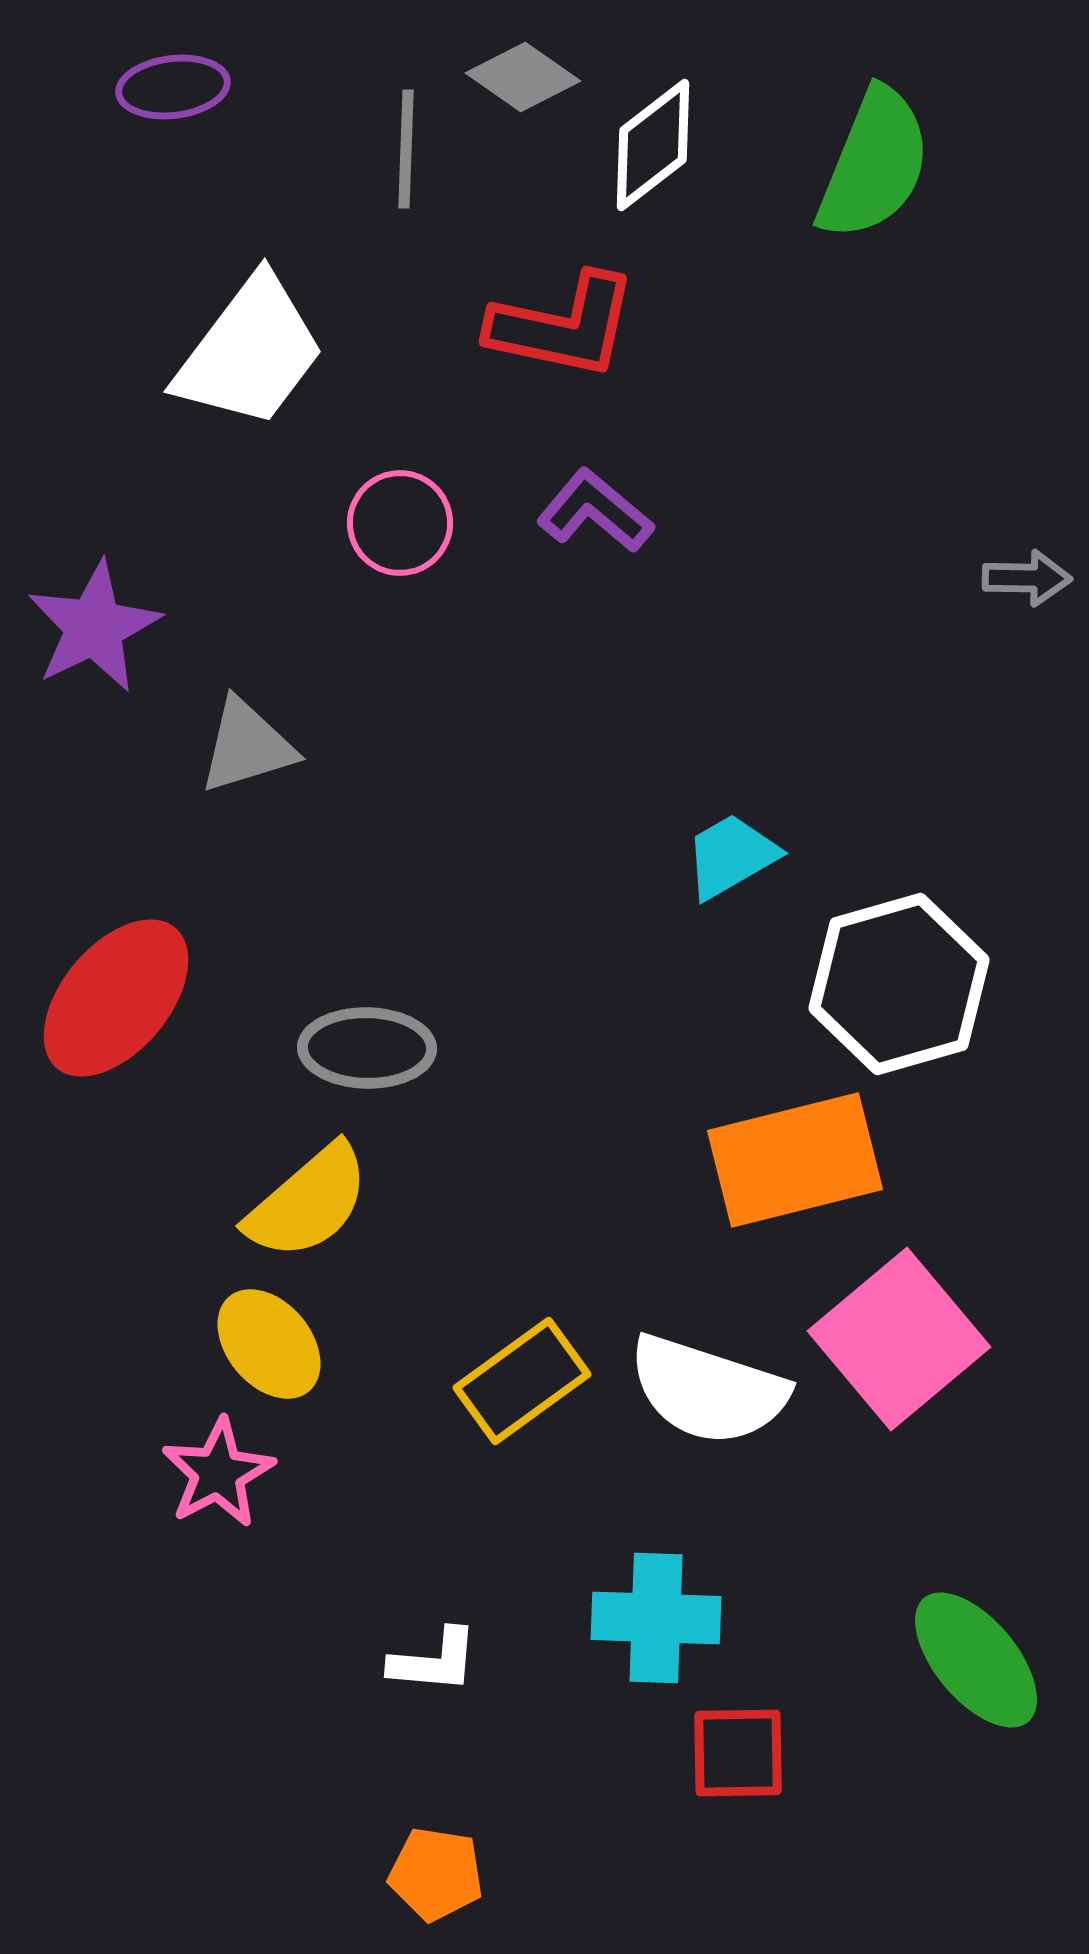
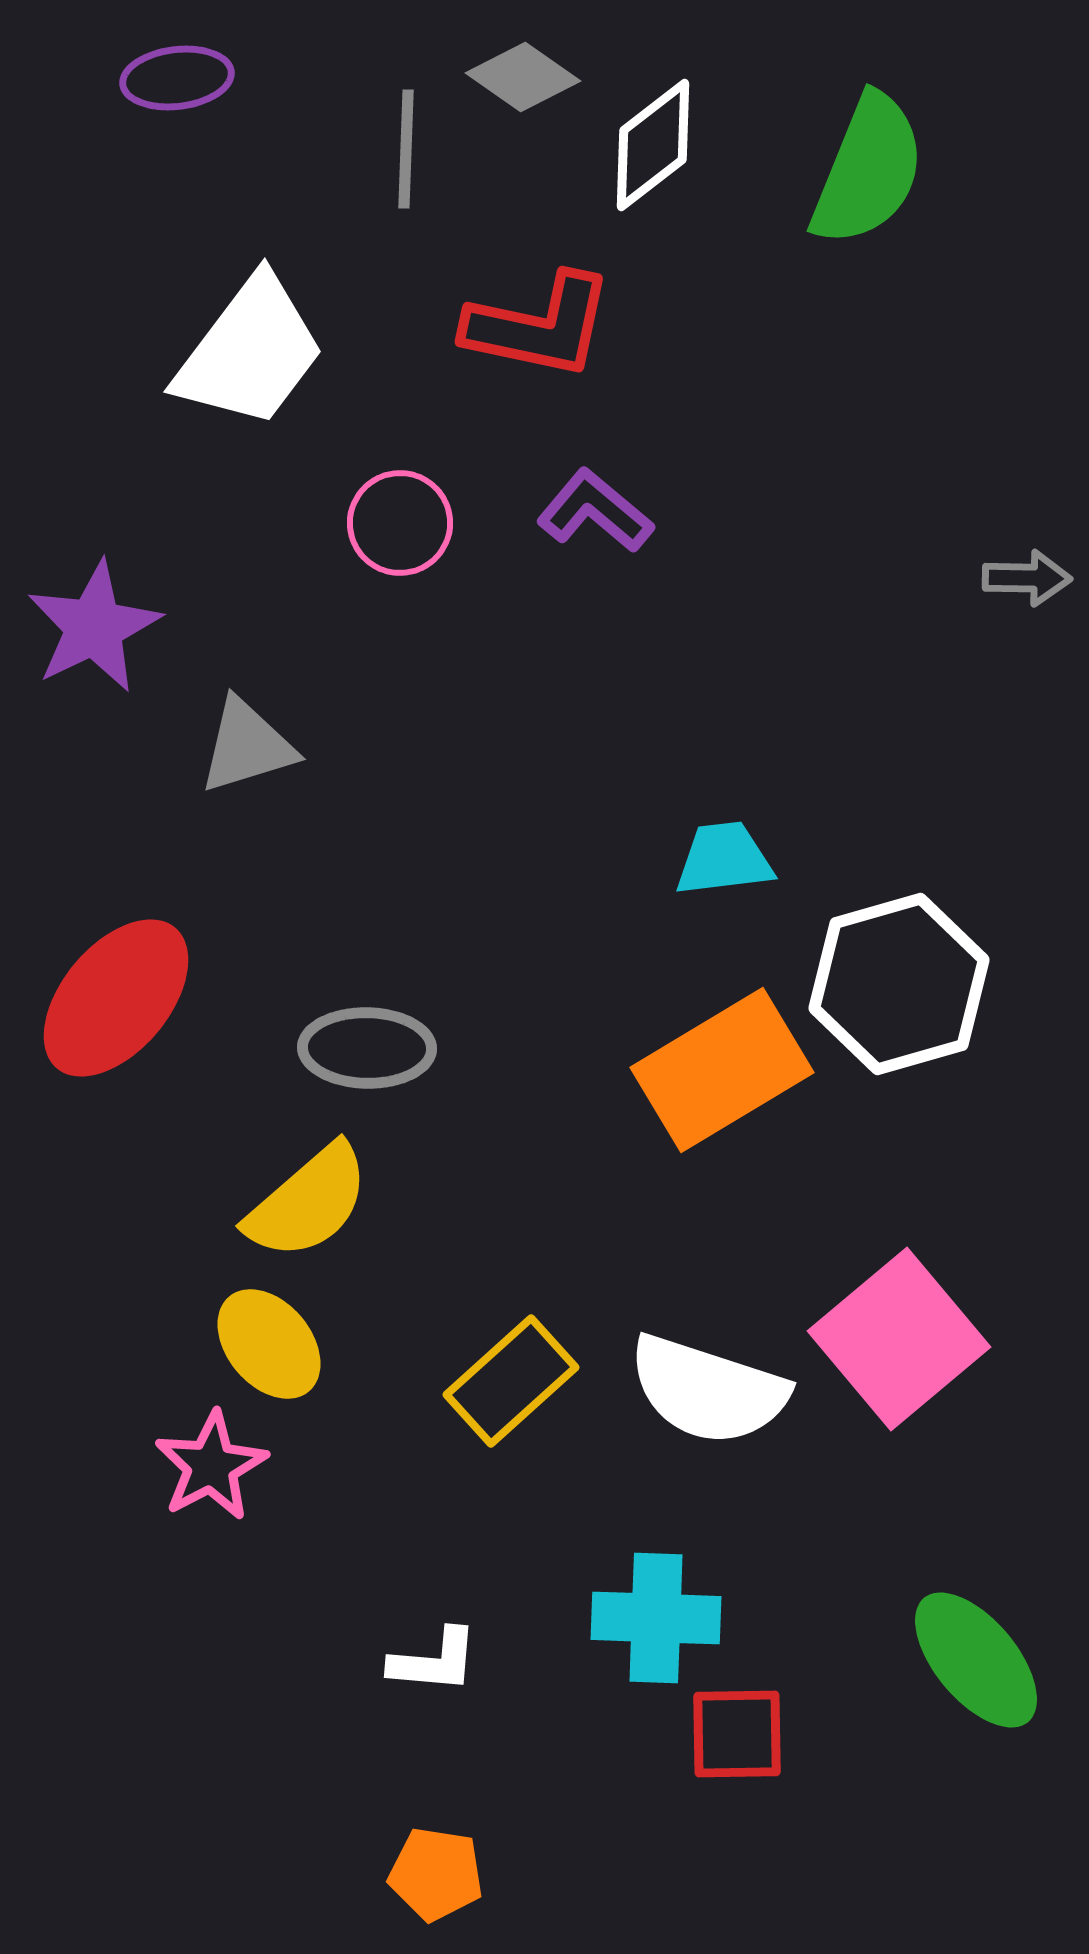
purple ellipse: moved 4 px right, 9 px up
green semicircle: moved 6 px left, 6 px down
red L-shape: moved 24 px left
cyan trapezoid: moved 7 px left, 3 px down; rotated 23 degrees clockwise
orange rectangle: moved 73 px left, 90 px up; rotated 17 degrees counterclockwise
yellow rectangle: moved 11 px left; rotated 6 degrees counterclockwise
pink star: moved 7 px left, 7 px up
red square: moved 1 px left, 19 px up
